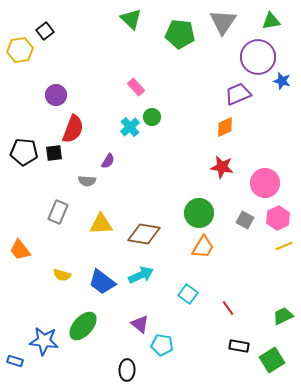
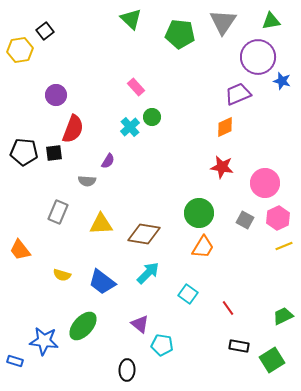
cyan arrow at (141, 275): moved 7 px right, 2 px up; rotated 20 degrees counterclockwise
